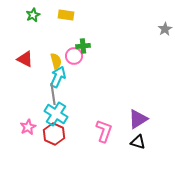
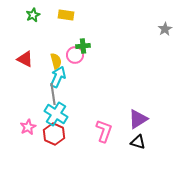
pink circle: moved 1 px right, 1 px up
